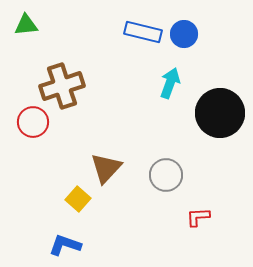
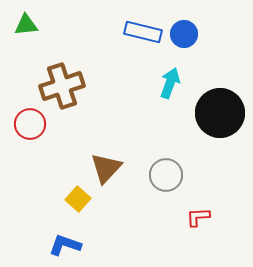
red circle: moved 3 px left, 2 px down
